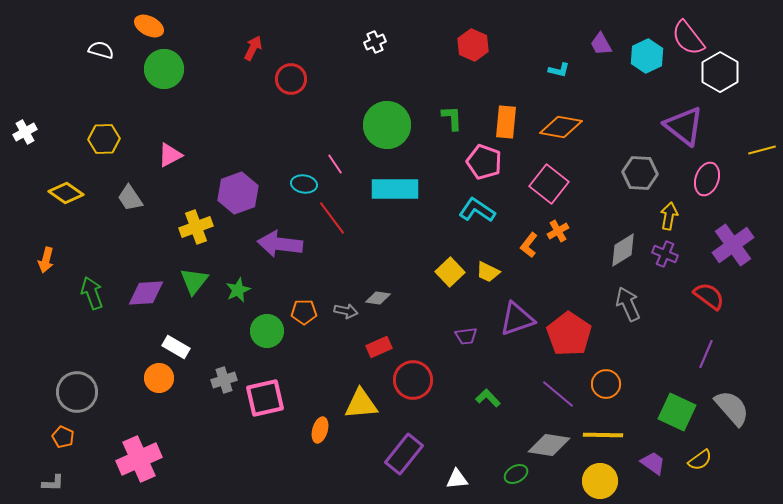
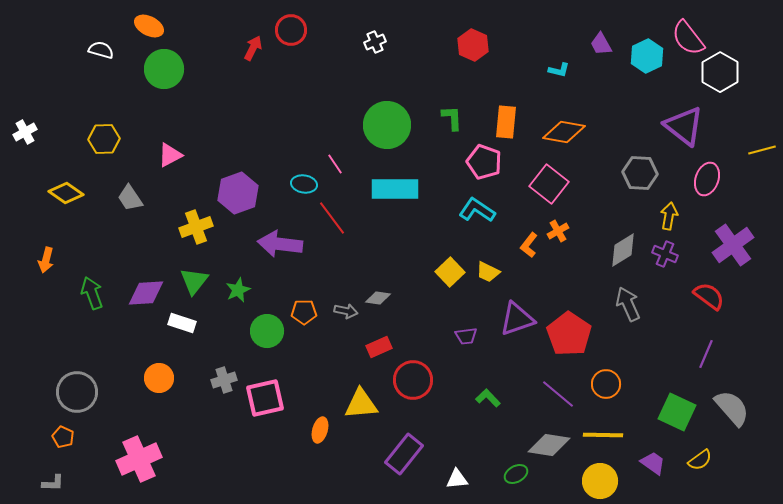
red circle at (291, 79): moved 49 px up
orange diamond at (561, 127): moved 3 px right, 5 px down
white rectangle at (176, 347): moved 6 px right, 24 px up; rotated 12 degrees counterclockwise
